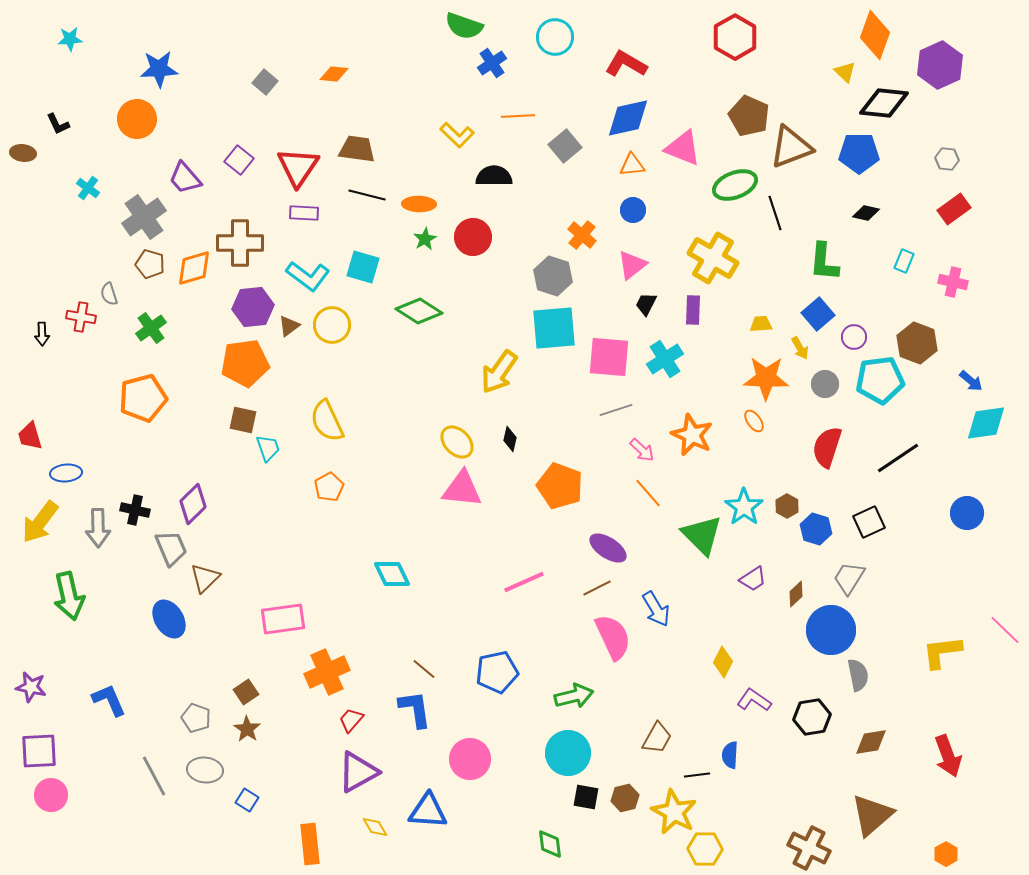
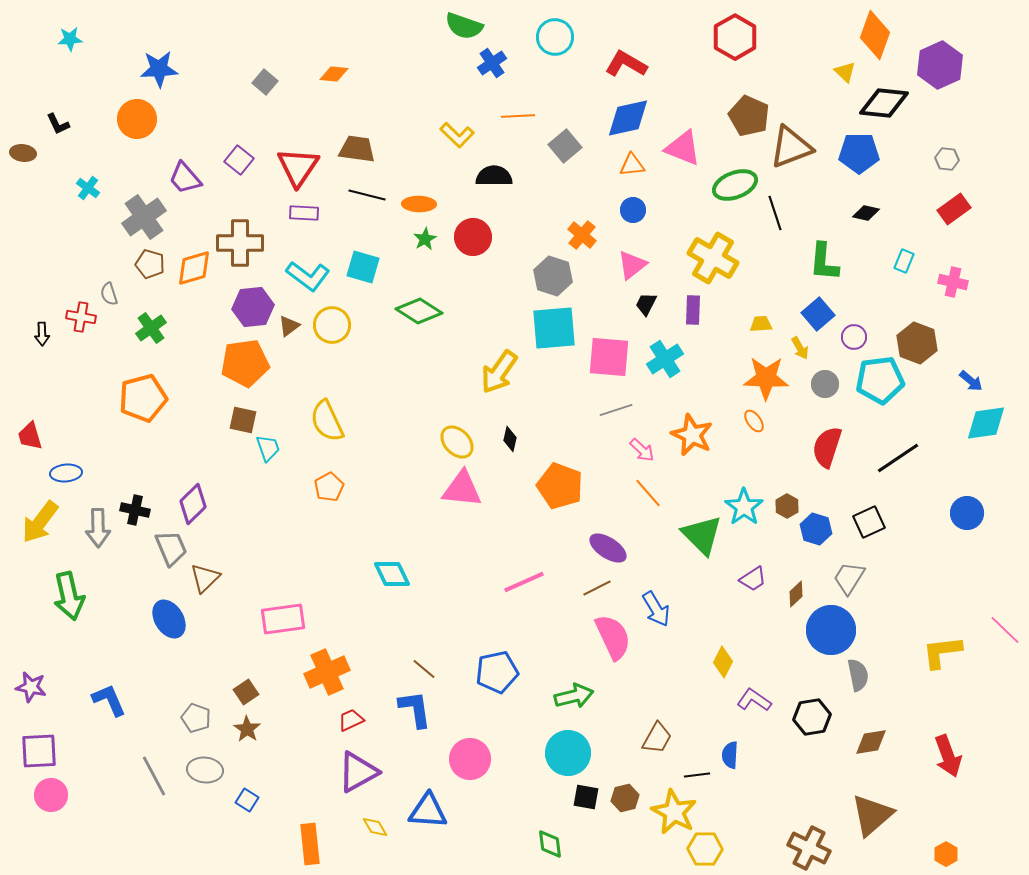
red trapezoid at (351, 720): rotated 24 degrees clockwise
